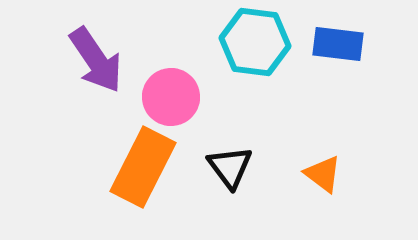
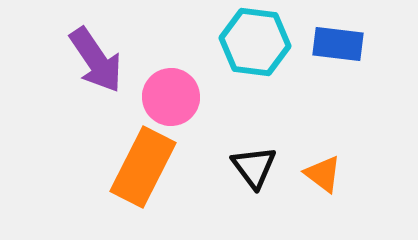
black triangle: moved 24 px right
